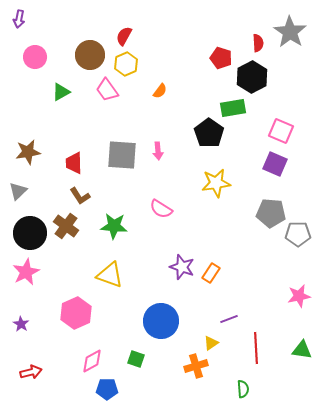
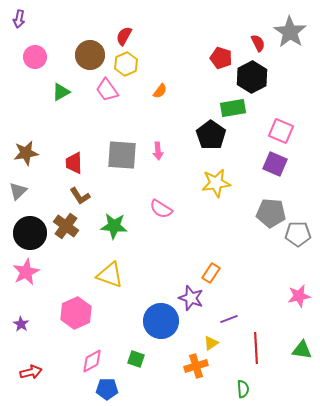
red semicircle at (258, 43): rotated 24 degrees counterclockwise
black pentagon at (209, 133): moved 2 px right, 2 px down
brown star at (28, 152): moved 2 px left, 1 px down
purple star at (182, 267): moved 9 px right, 31 px down
